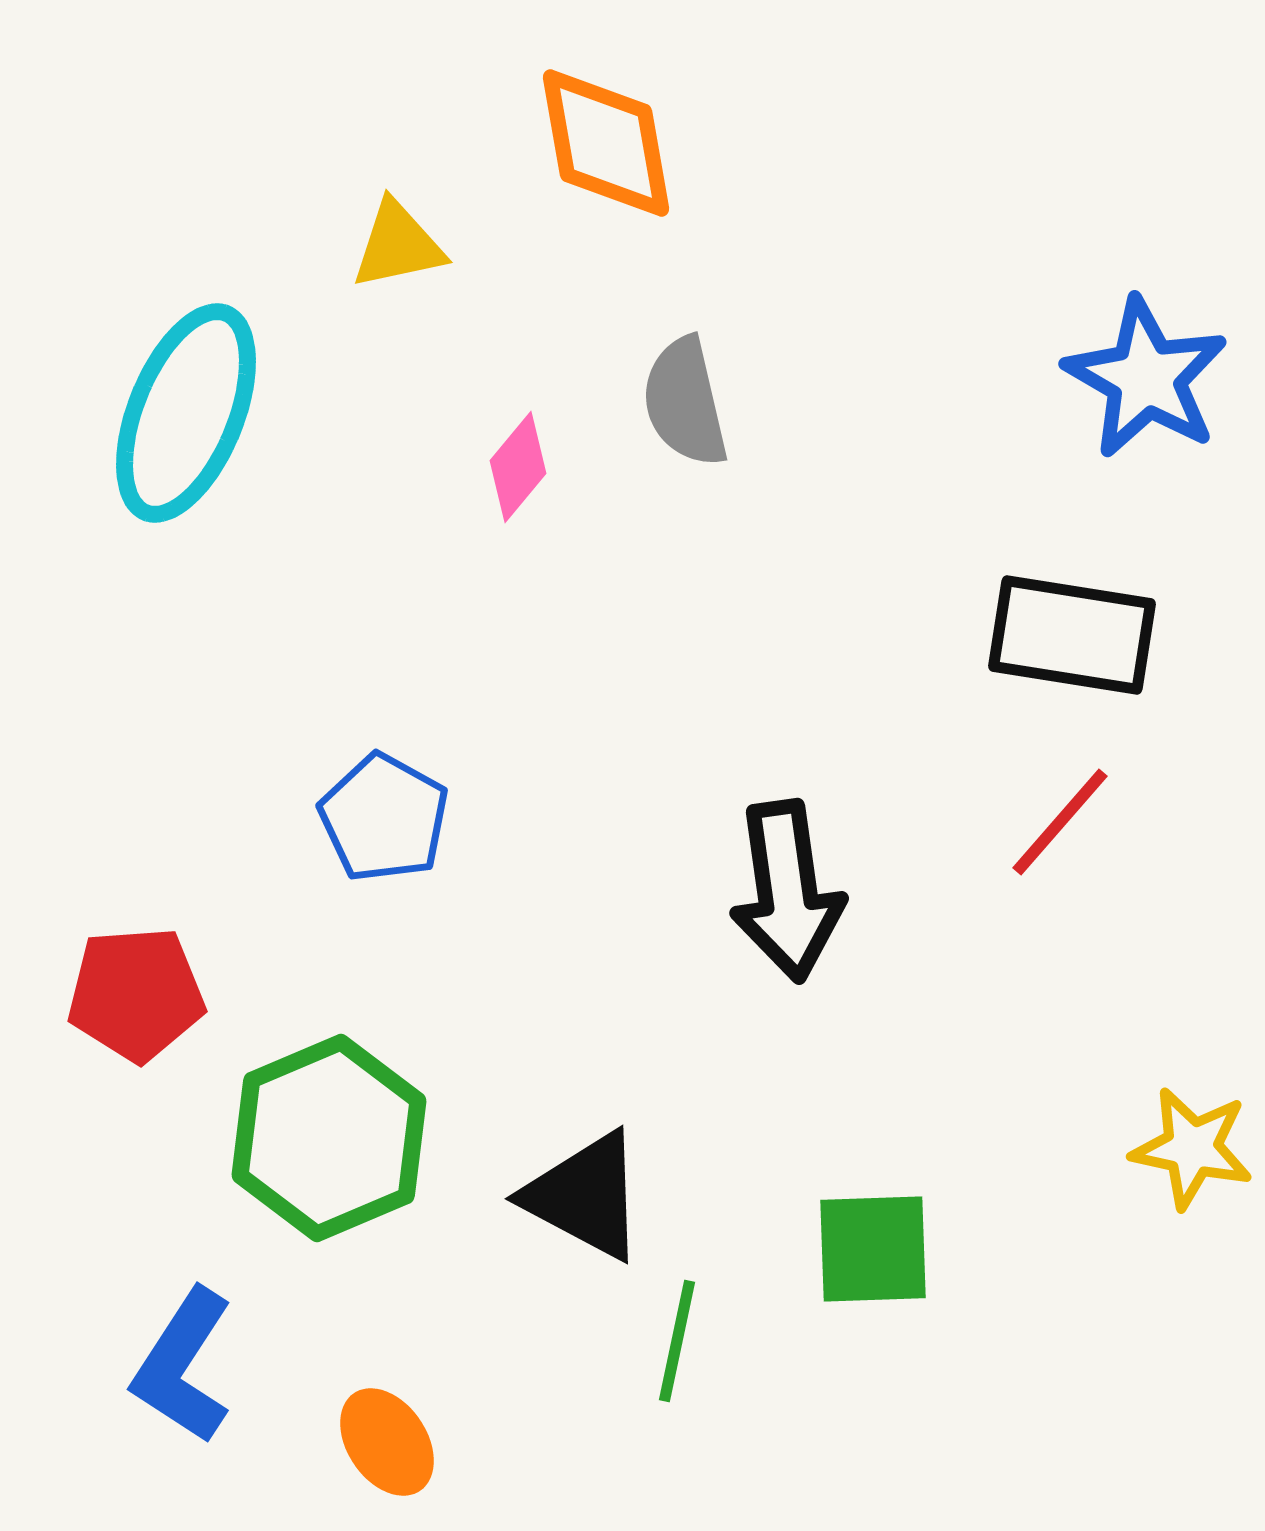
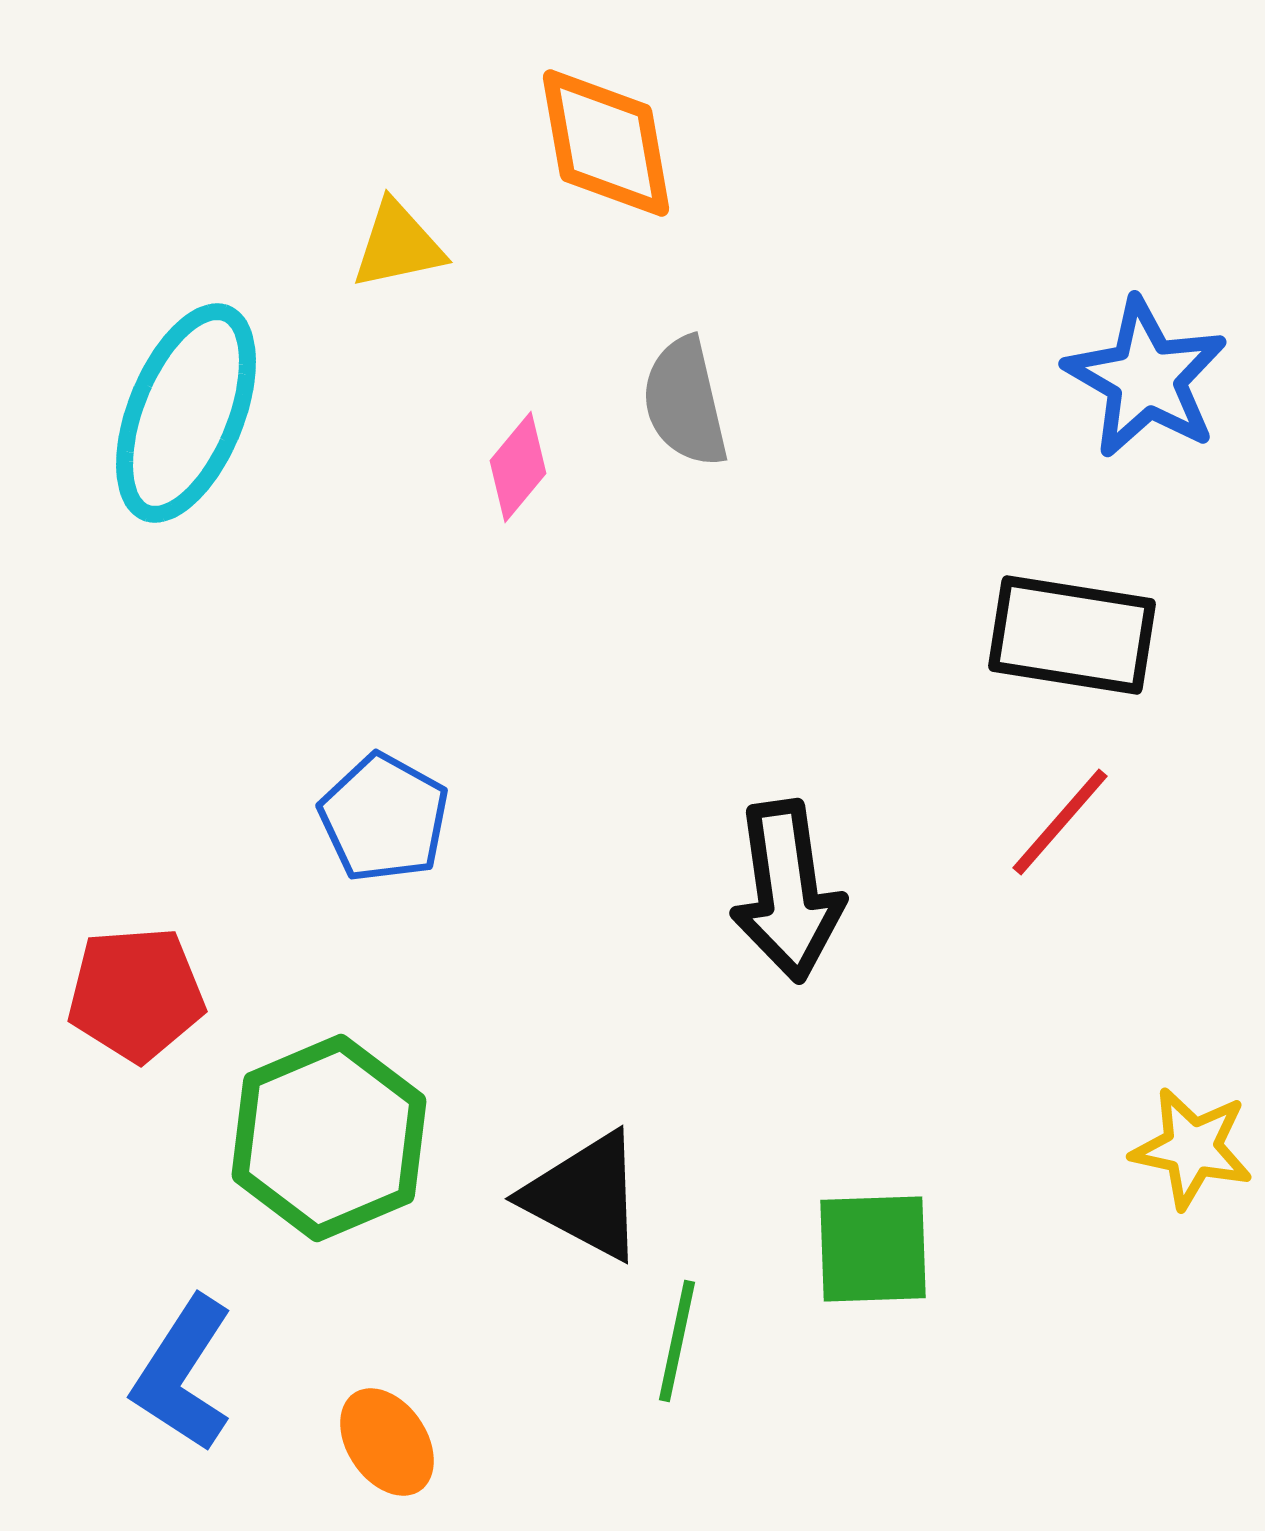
blue L-shape: moved 8 px down
